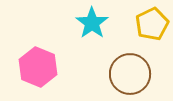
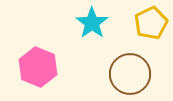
yellow pentagon: moved 1 px left, 1 px up
